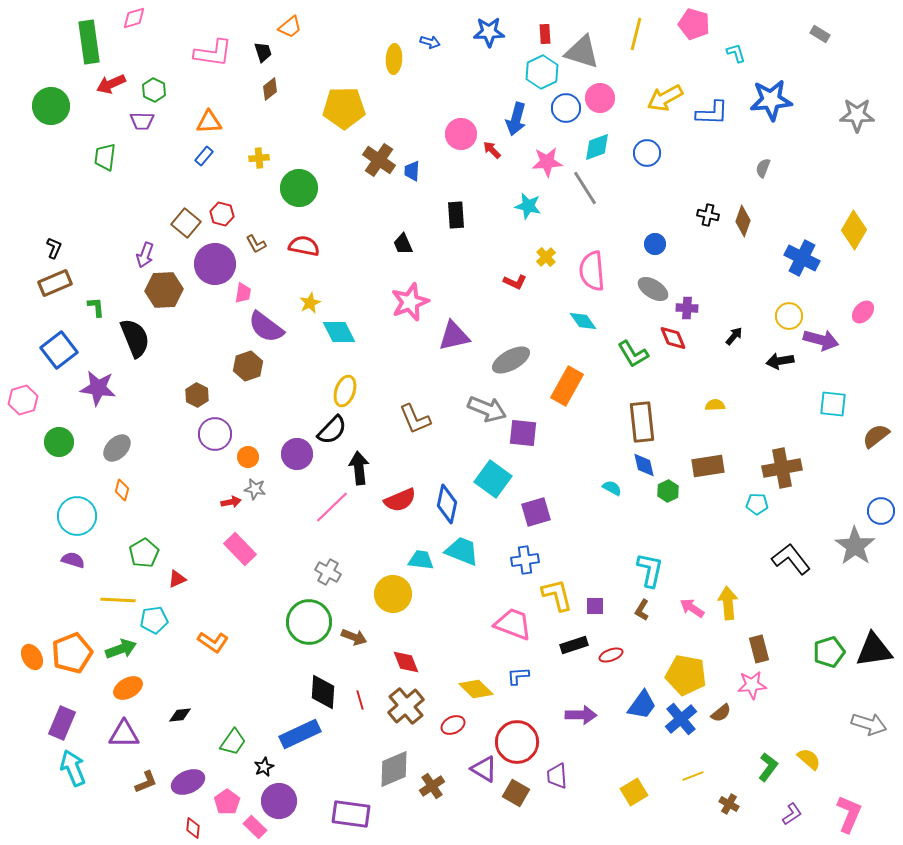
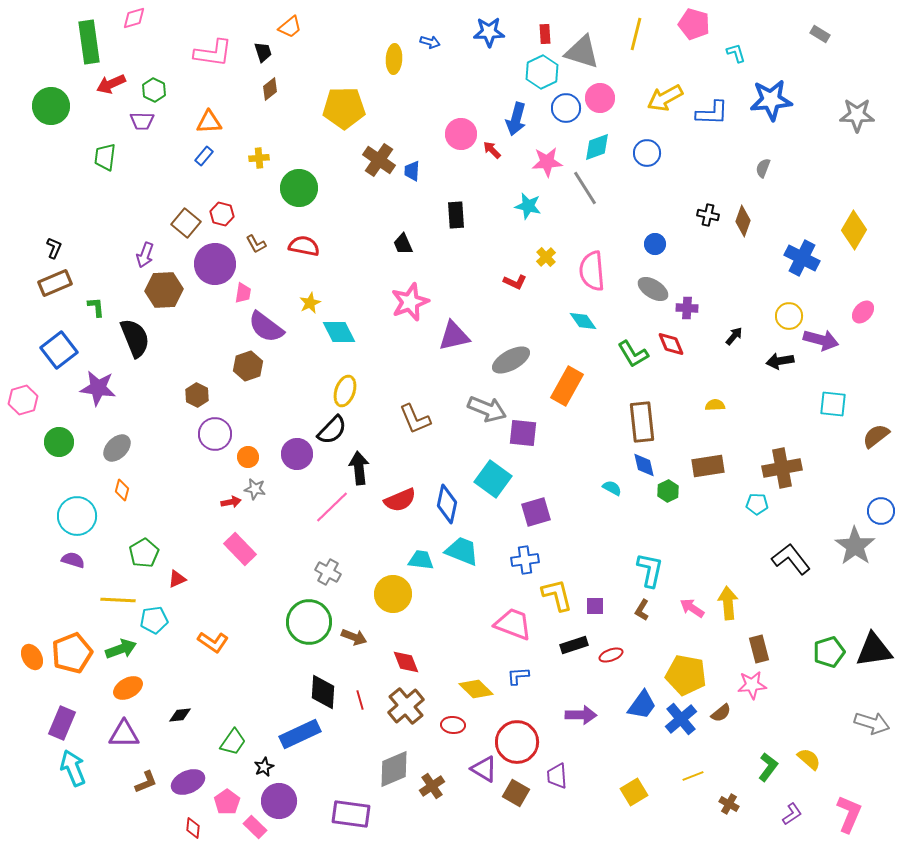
red diamond at (673, 338): moved 2 px left, 6 px down
gray arrow at (869, 724): moved 3 px right, 1 px up
red ellipse at (453, 725): rotated 30 degrees clockwise
